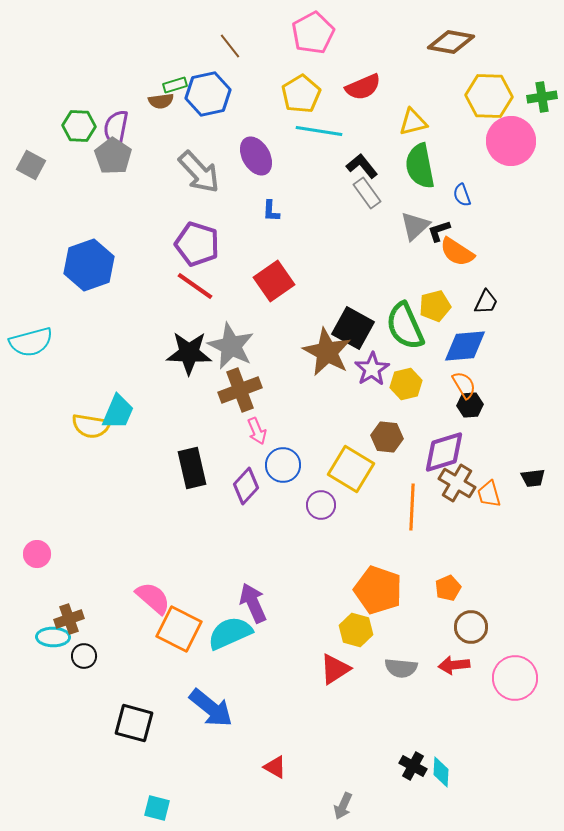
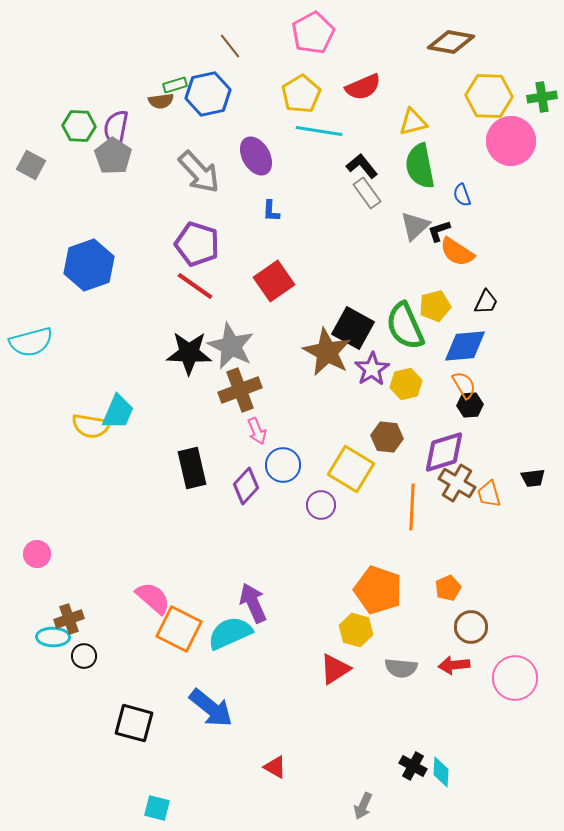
gray arrow at (343, 806): moved 20 px right
